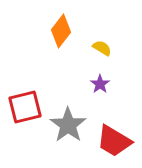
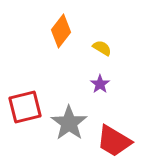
gray star: moved 1 px right, 2 px up
